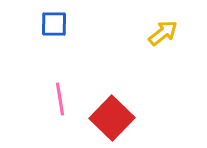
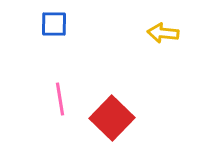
yellow arrow: rotated 136 degrees counterclockwise
